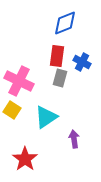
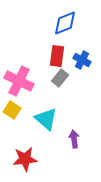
blue cross: moved 2 px up
gray rectangle: rotated 24 degrees clockwise
cyan triangle: moved 2 px down; rotated 45 degrees counterclockwise
red star: rotated 30 degrees clockwise
